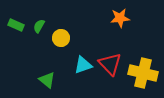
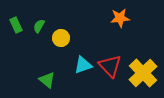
green rectangle: rotated 42 degrees clockwise
red triangle: moved 2 px down
yellow cross: rotated 32 degrees clockwise
